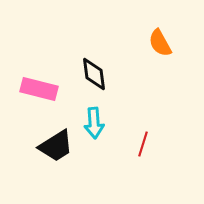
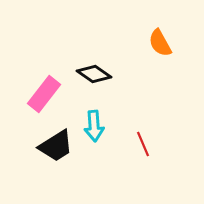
black diamond: rotated 48 degrees counterclockwise
pink rectangle: moved 5 px right, 5 px down; rotated 66 degrees counterclockwise
cyan arrow: moved 3 px down
red line: rotated 40 degrees counterclockwise
